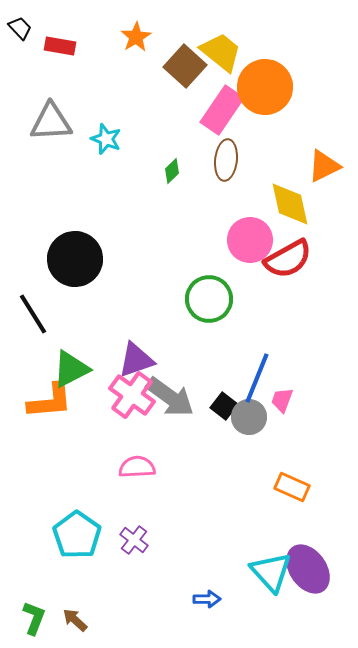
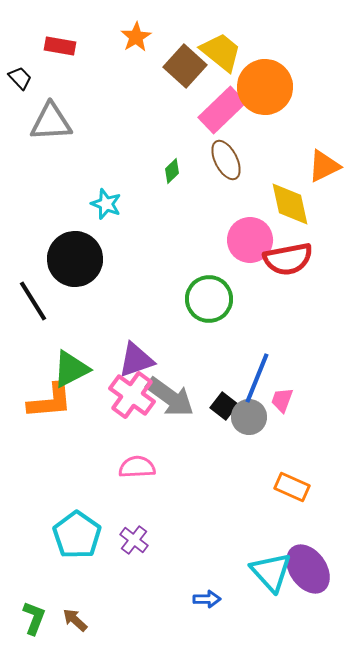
black trapezoid: moved 50 px down
pink rectangle: rotated 12 degrees clockwise
cyan star: moved 65 px down
brown ellipse: rotated 33 degrees counterclockwise
red semicircle: rotated 18 degrees clockwise
black line: moved 13 px up
